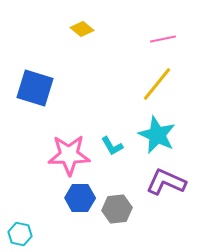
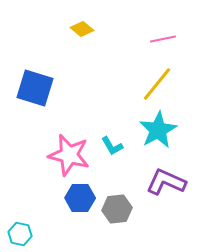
cyan star: moved 1 px right, 5 px up; rotated 18 degrees clockwise
pink star: rotated 15 degrees clockwise
